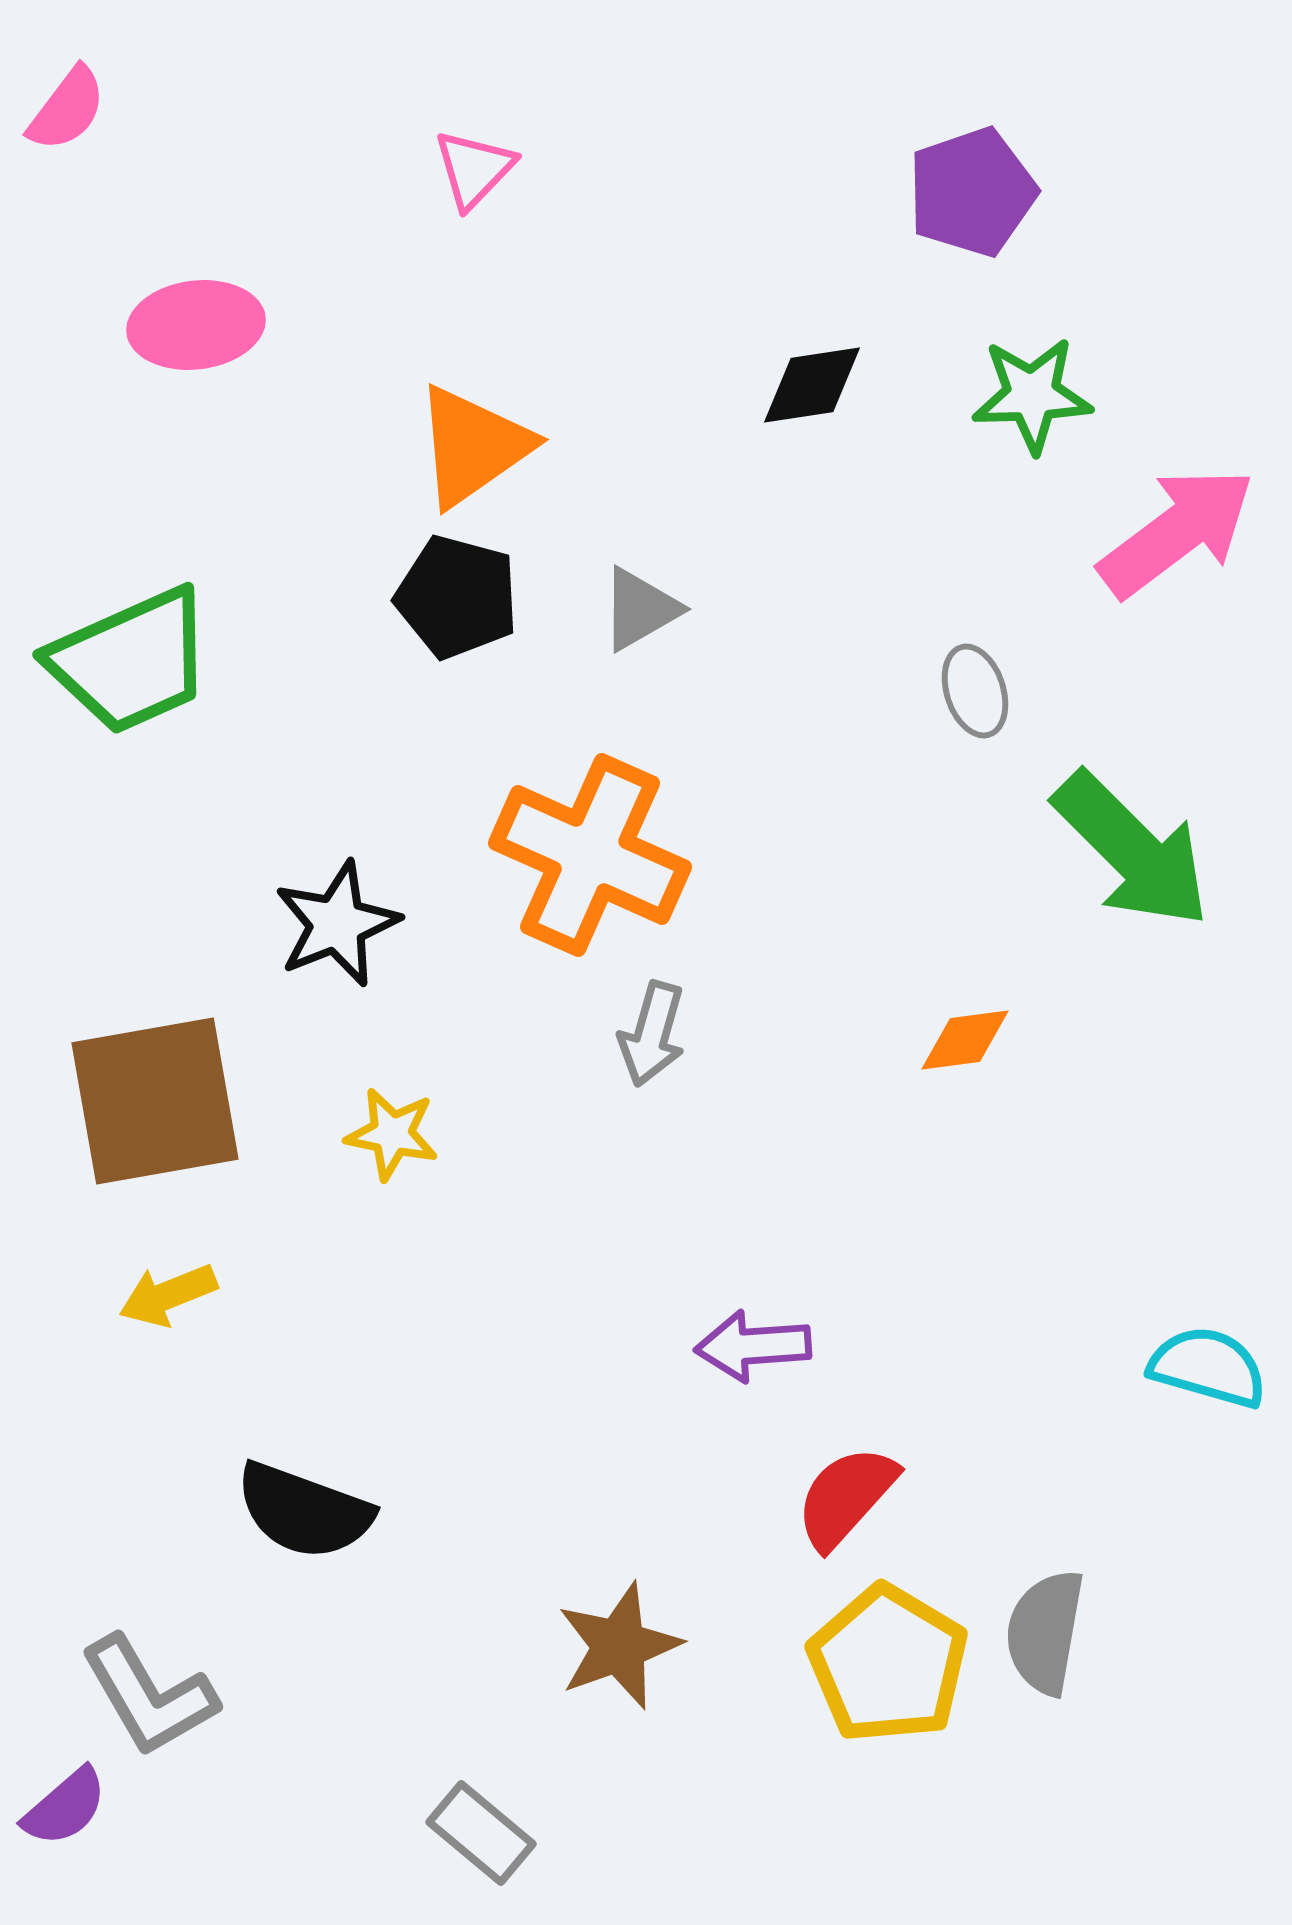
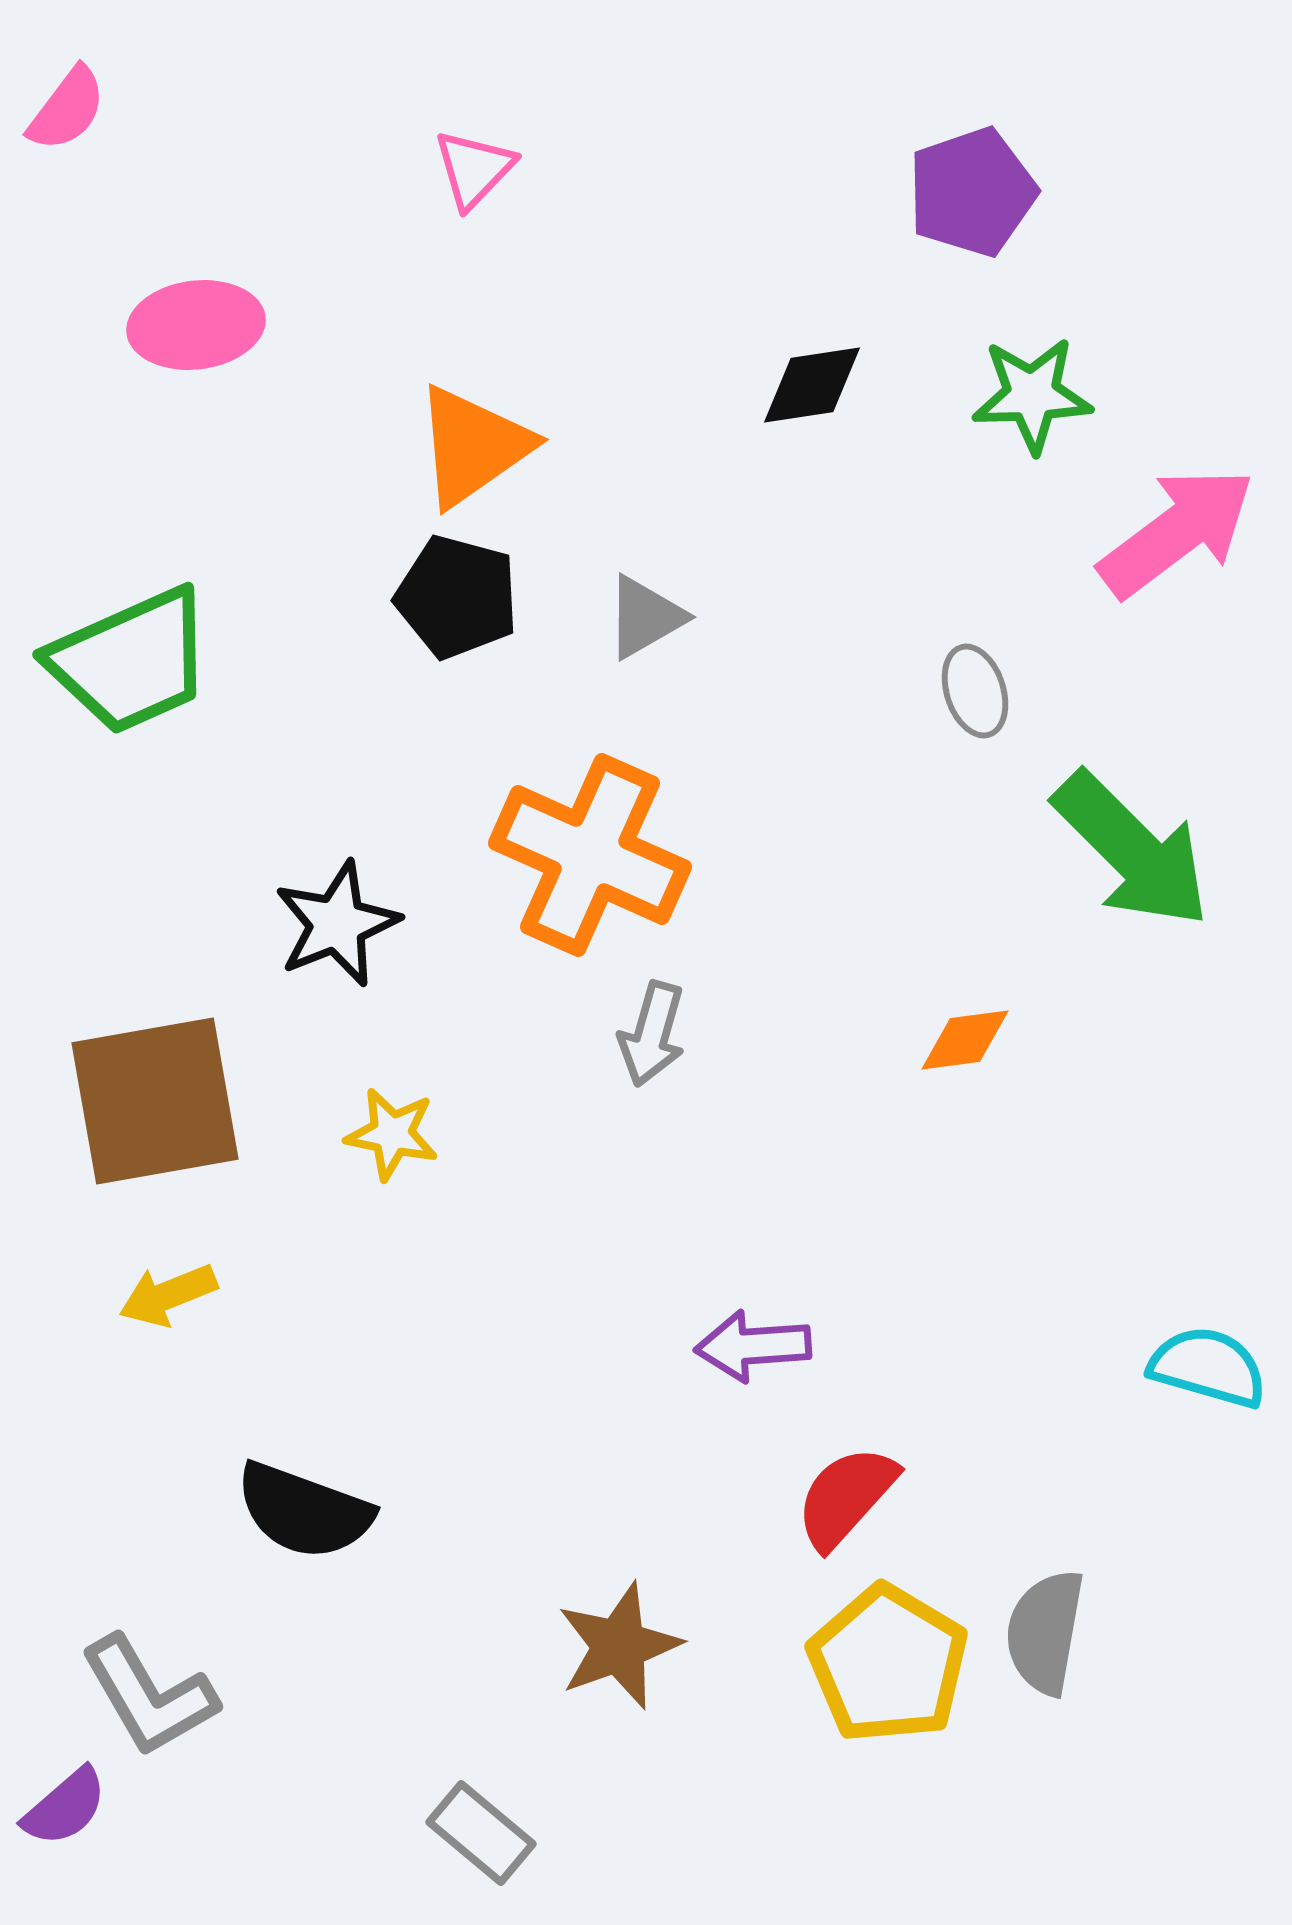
gray triangle: moved 5 px right, 8 px down
